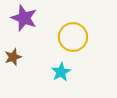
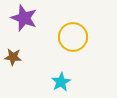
brown star: rotated 24 degrees clockwise
cyan star: moved 10 px down
